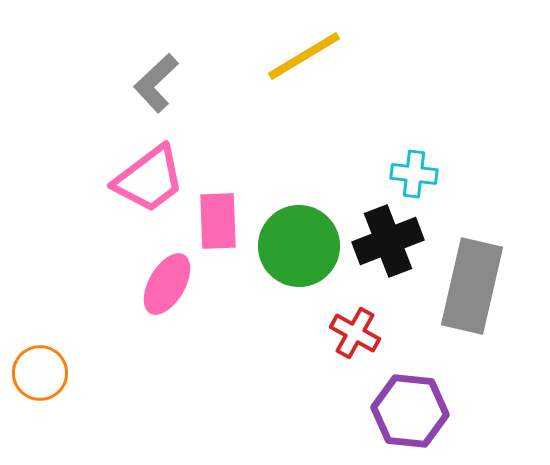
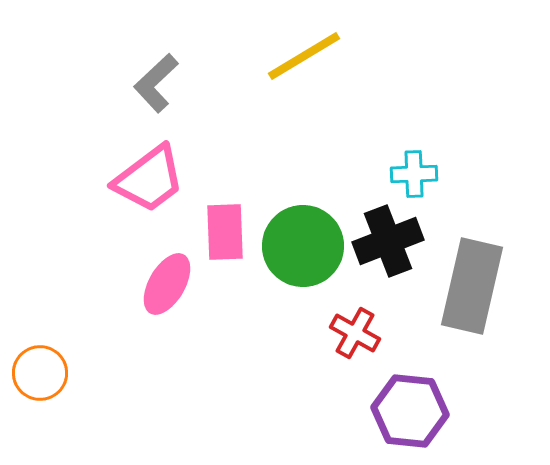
cyan cross: rotated 9 degrees counterclockwise
pink rectangle: moved 7 px right, 11 px down
green circle: moved 4 px right
